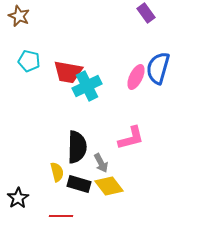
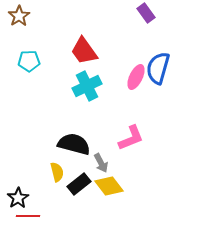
brown star: rotated 15 degrees clockwise
cyan pentagon: rotated 15 degrees counterclockwise
red trapezoid: moved 16 px right, 21 px up; rotated 44 degrees clockwise
pink L-shape: rotated 8 degrees counterclockwise
black semicircle: moved 3 px left, 3 px up; rotated 76 degrees counterclockwise
black rectangle: rotated 55 degrees counterclockwise
red line: moved 33 px left
